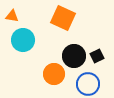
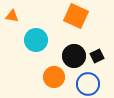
orange square: moved 13 px right, 2 px up
cyan circle: moved 13 px right
orange circle: moved 3 px down
